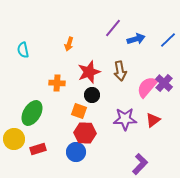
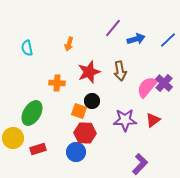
cyan semicircle: moved 4 px right, 2 px up
black circle: moved 6 px down
purple star: moved 1 px down
yellow circle: moved 1 px left, 1 px up
